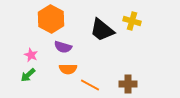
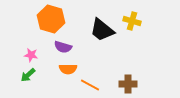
orange hexagon: rotated 12 degrees counterclockwise
pink star: rotated 16 degrees counterclockwise
